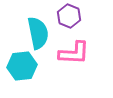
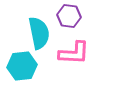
purple hexagon: rotated 15 degrees counterclockwise
cyan semicircle: moved 1 px right
